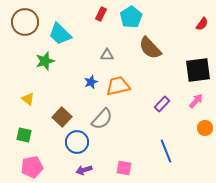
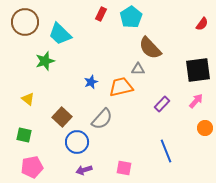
gray triangle: moved 31 px right, 14 px down
orange trapezoid: moved 3 px right, 1 px down
